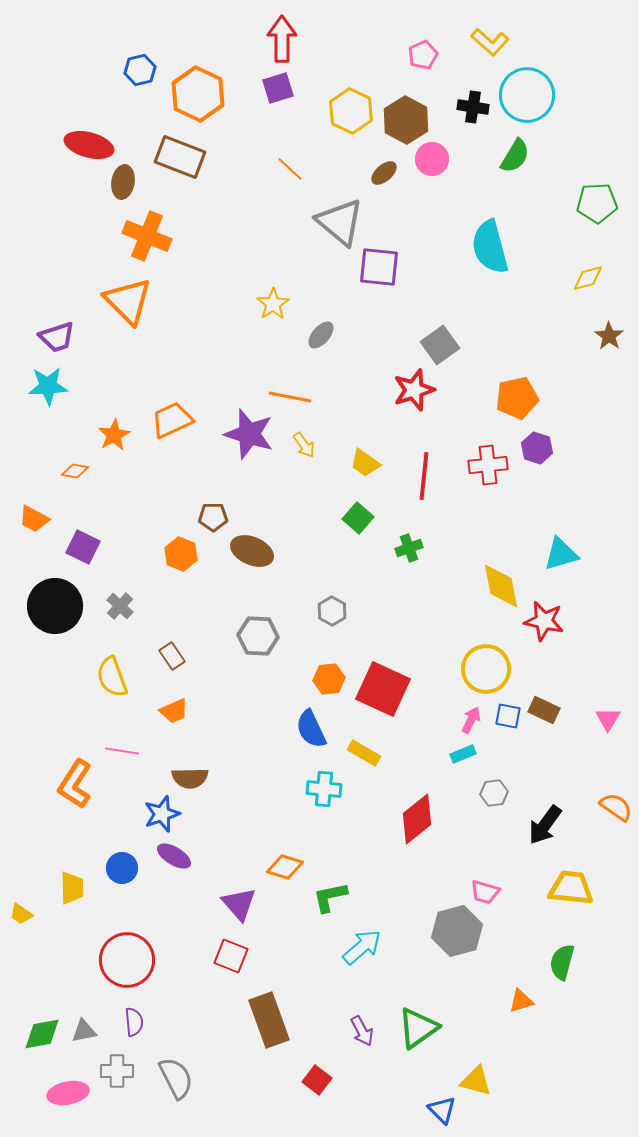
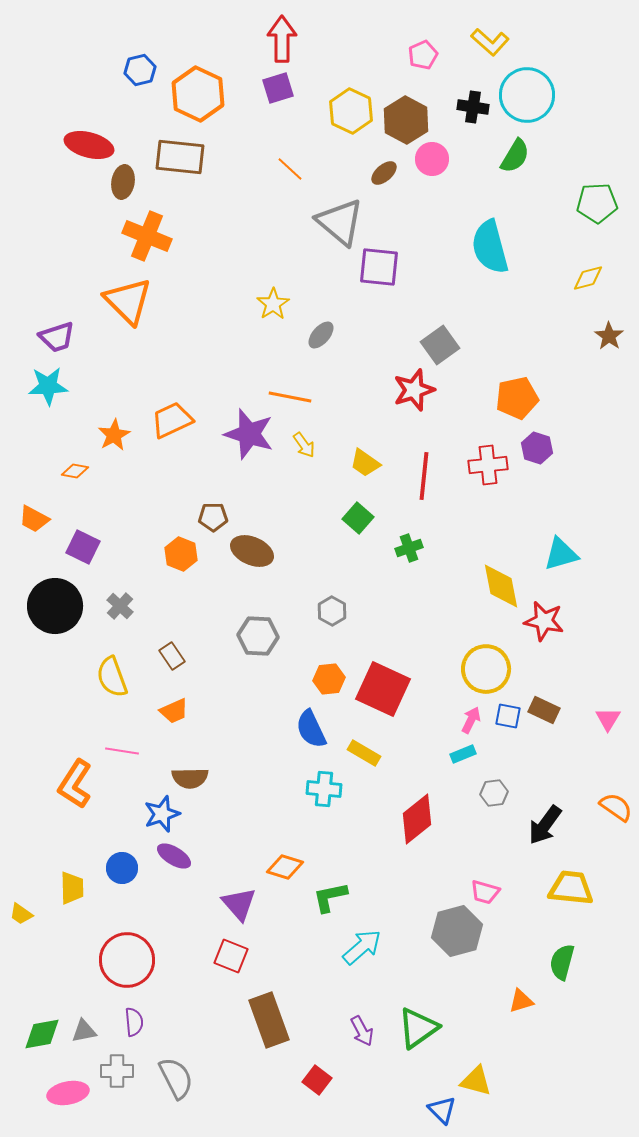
brown rectangle at (180, 157): rotated 15 degrees counterclockwise
